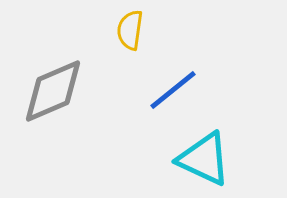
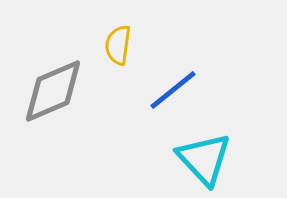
yellow semicircle: moved 12 px left, 15 px down
cyan triangle: rotated 22 degrees clockwise
